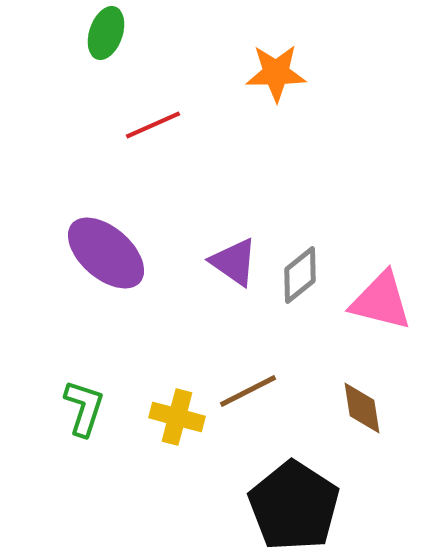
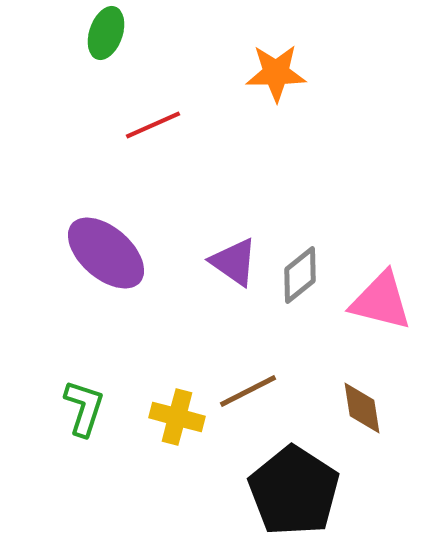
black pentagon: moved 15 px up
